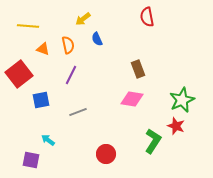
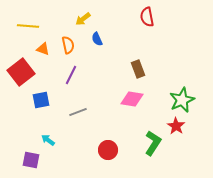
red square: moved 2 px right, 2 px up
red star: rotated 12 degrees clockwise
green L-shape: moved 2 px down
red circle: moved 2 px right, 4 px up
